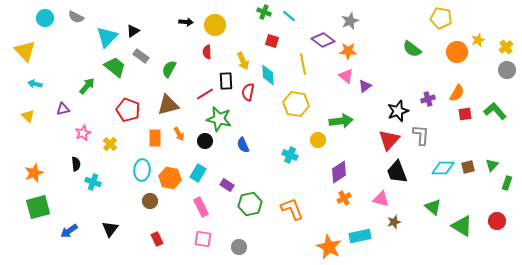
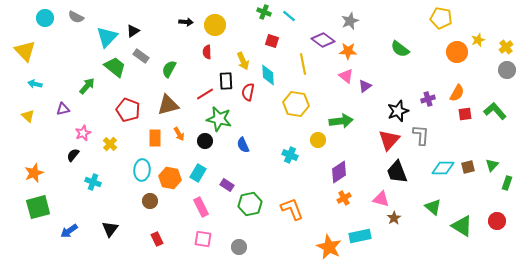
green semicircle at (412, 49): moved 12 px left
black semicircle at (76, 164): moved 3 px left, 9 px up; rotated 136 degrees counterclockwise
brown star at (394, 222): moved 4 px up; rotated 16 degrees counterclockwise
